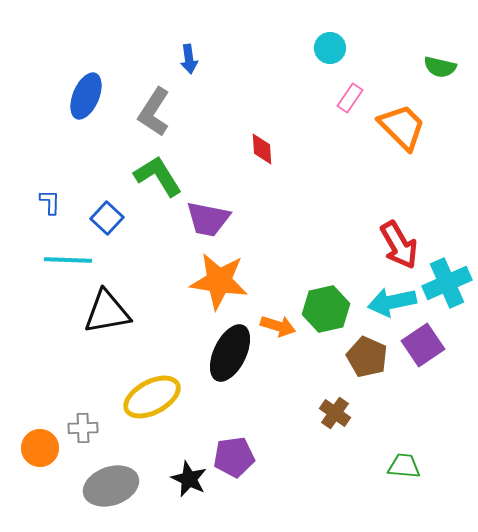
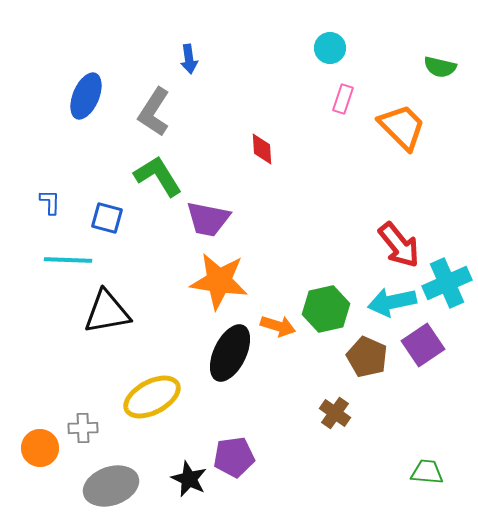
pink rectangle: moved 7 px left, 1 px down; rotated 16 degrees counterclockwise
blue square: rotated 28 degrees counterclockwise
red arrow: rotated 9 degrees counterclockwise
green trapezoid: moved 23 px right, 6 px down
